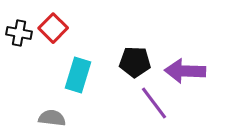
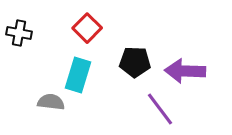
red square: moved 34 px right
purple line: moved 6 px right, 6 px down
gray semicircle: moved 1 px left, 16 px up
